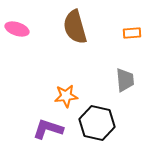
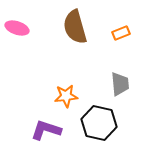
pink ellipse: moved 1 px up
orange rectangle: moved 11 px left; rotated 18 degrees counterclockwise
gray trapezoid: moved 5 px left, 4 px down
black hexagon: moved 2 px right
purple L-shape: moved 2 px left, 1 px down
